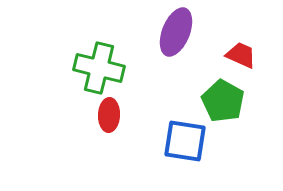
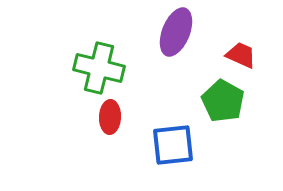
red ellipse: moved 1 px right, 2 px down
blue square: moved 12 px left, 4 px down; rotated 15 degrees counterclockwise
